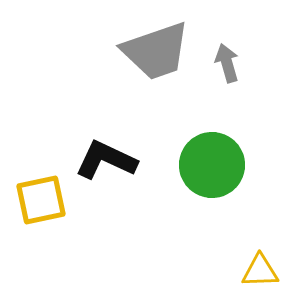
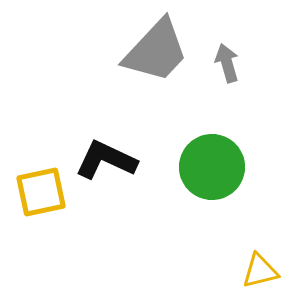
gray trapezoid: rotated 28 degrees counterclockwise
green circle: moved 2 px down
yellow square: moved 8 px up
yellow triangle: rotated 12 degrees counterclockwise
